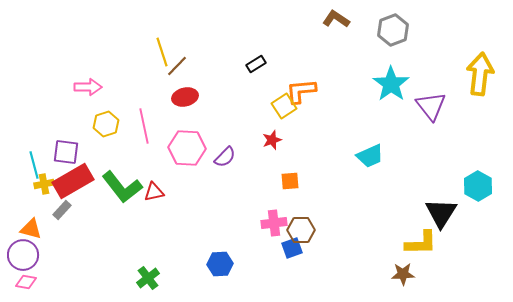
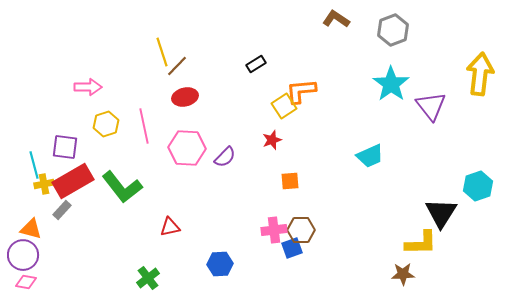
purple square: moved 1 px left, 5 px up
cyan hexagon: rotated 12 degrees clockwise
red triangle: moved 16 px right, 35 px down
pink cross: moved 7 px down
